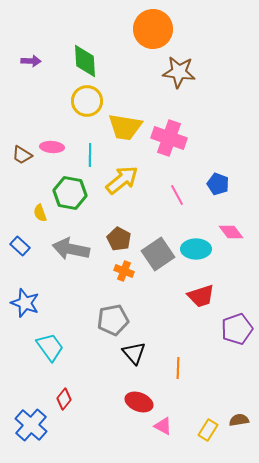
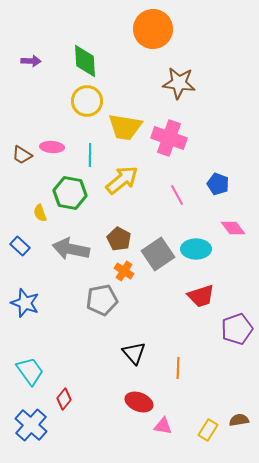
brown star: moved 11 px down
pink diamond: moved 2 px right, 4 px up
orange cross: rotated 12 degrees clockwise
gray pentagon: moved 11 px left, 20 px up
cyan trapezoid: moved 20 px left, 24 px down
pink triangle: rotated 18 degrees counterclockwise
